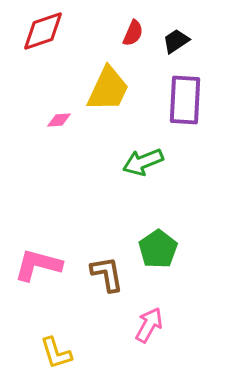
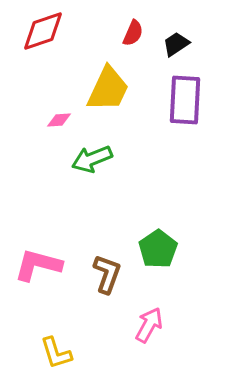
black trapezoid: moved 3 px down
green arrow: moved 51 px left, 3 px up
brown L-shape: rotated 30 degrees clockwise
